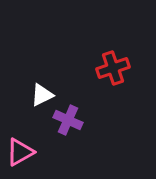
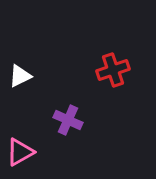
red cross: moved 2 px down
white triangle: moved 22 px left, 19 px up
